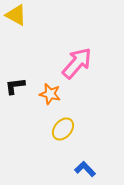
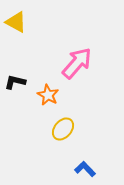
yellow triangle: moved 7 px down
black L-shape: moved 4 px up; rotated 20 degrees clockwise
orange star: moved 2 px left, 1 px down; rotated 15 degrees clockwise
